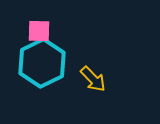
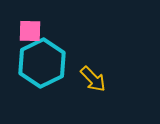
pink square: moved 9 px left
